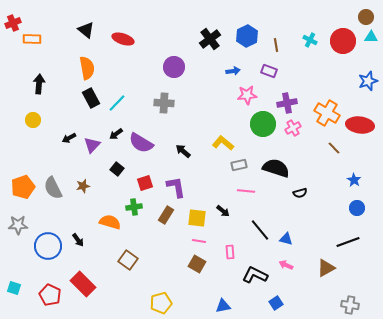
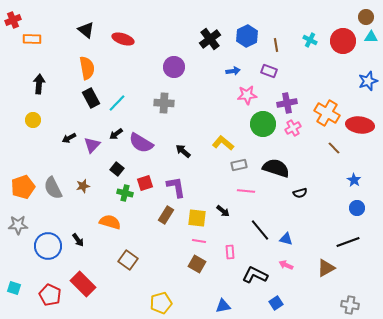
red cross at (13, 23): moved 3 px up
green cross at (134, 207): moved 9 px left, 14 px up; rotated 21 degrees clockwise
